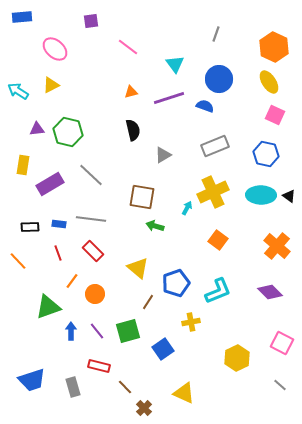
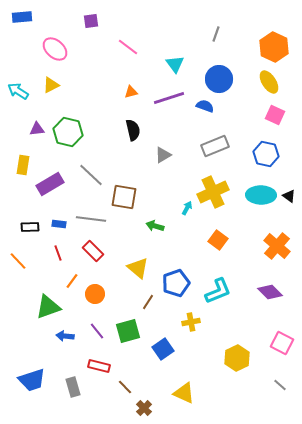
brown square at (142, 197): moved 18 px left
blue arrow at (71, 331): moved 6 px left, 5 px down; rotated 84 degrees counterclockwise
